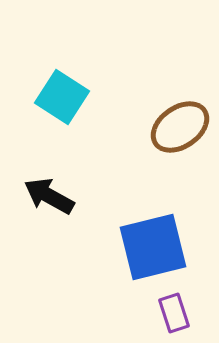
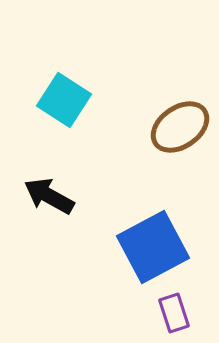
cyan square: moved 2 px right, 3 px down
blue square: rotated 14 degrees counterclockwise
